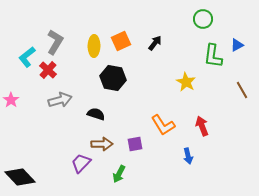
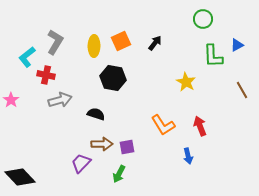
green L-shape: rotated 10 degrees counterclockwise
red cross: moved 2 px left, 5 px down; rotated 30 degrees counterclockwise
red arrow: moved 2 px left
purple square: moved 8 px left, 3 px down
